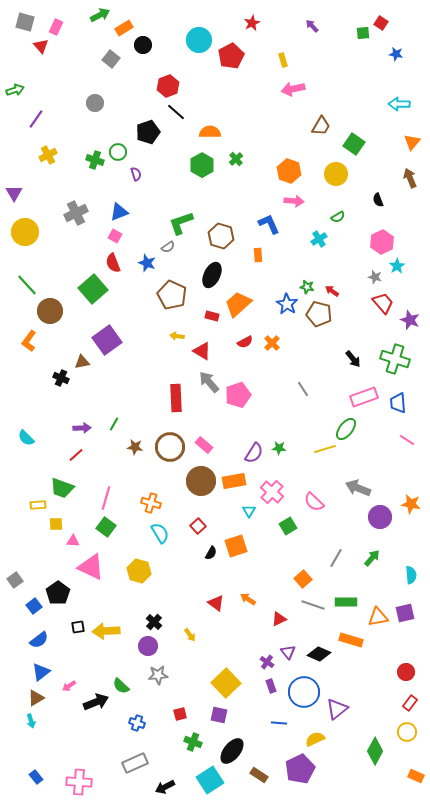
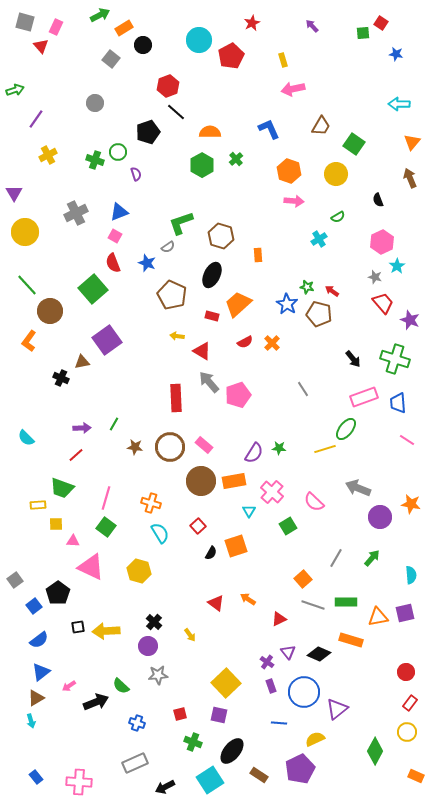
blue L-shape at (269, 224): moved 95 px up
